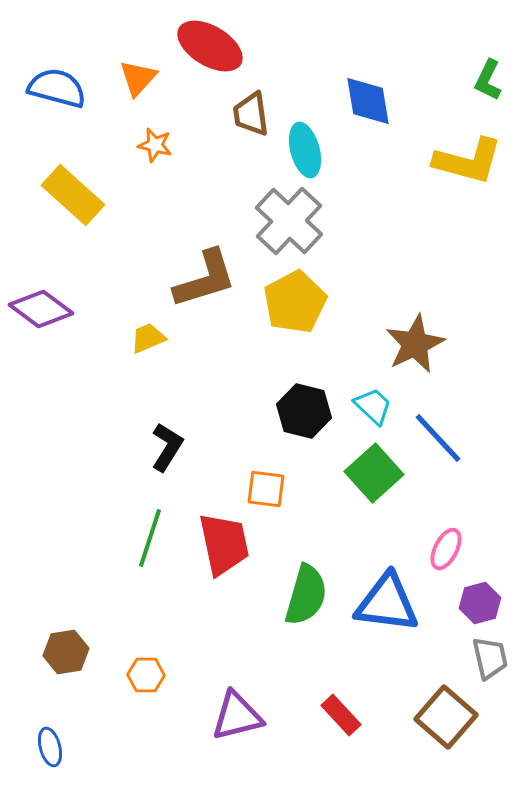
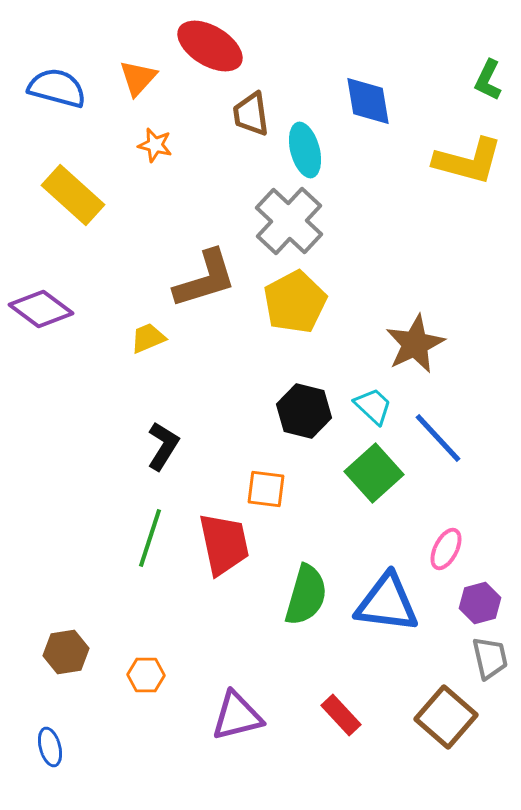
black L-shape: moved 4 px left, 1 px up
